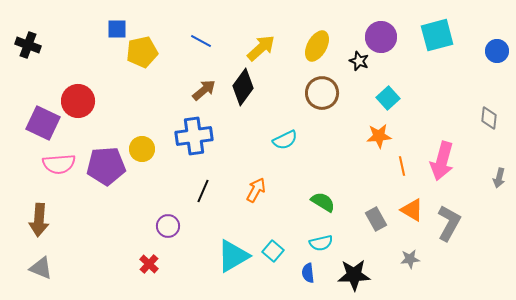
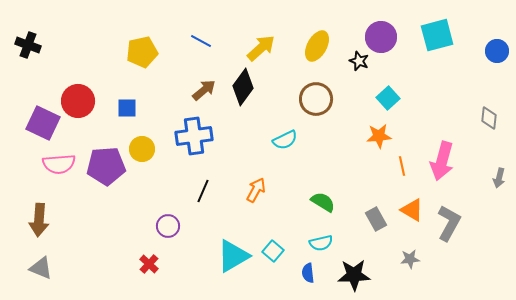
blue square at (117, 29): moved 10 px right, 79 px down
brown circle at (322, 93): moved 6 px left, 6 px down
